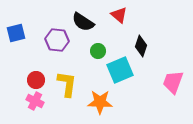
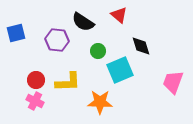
black diamond: rotated 35 degrees counterclockwise
yellow L-shape: moved 1 px right, 2 px up; rotated 80 degrees clockwise
